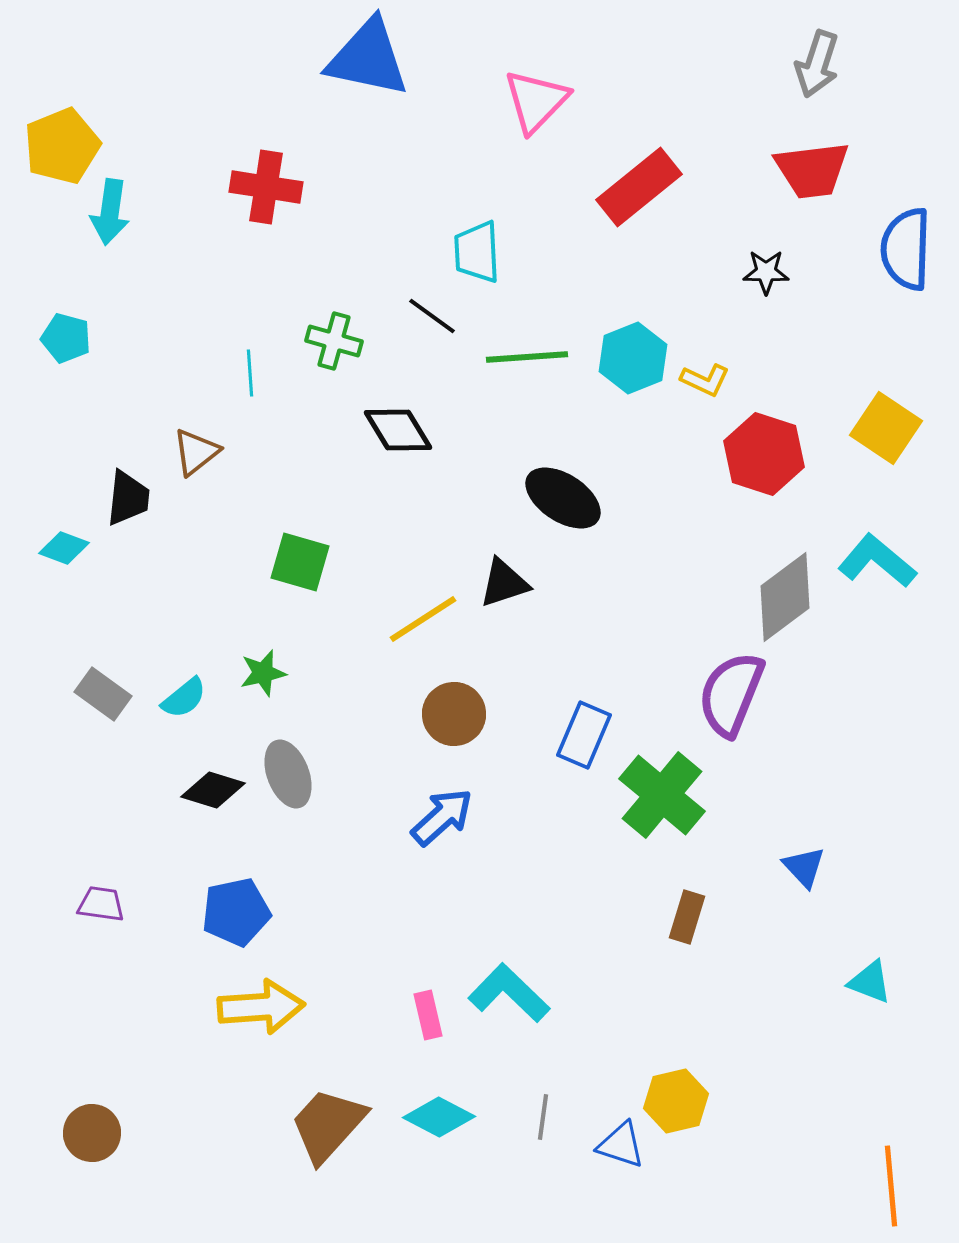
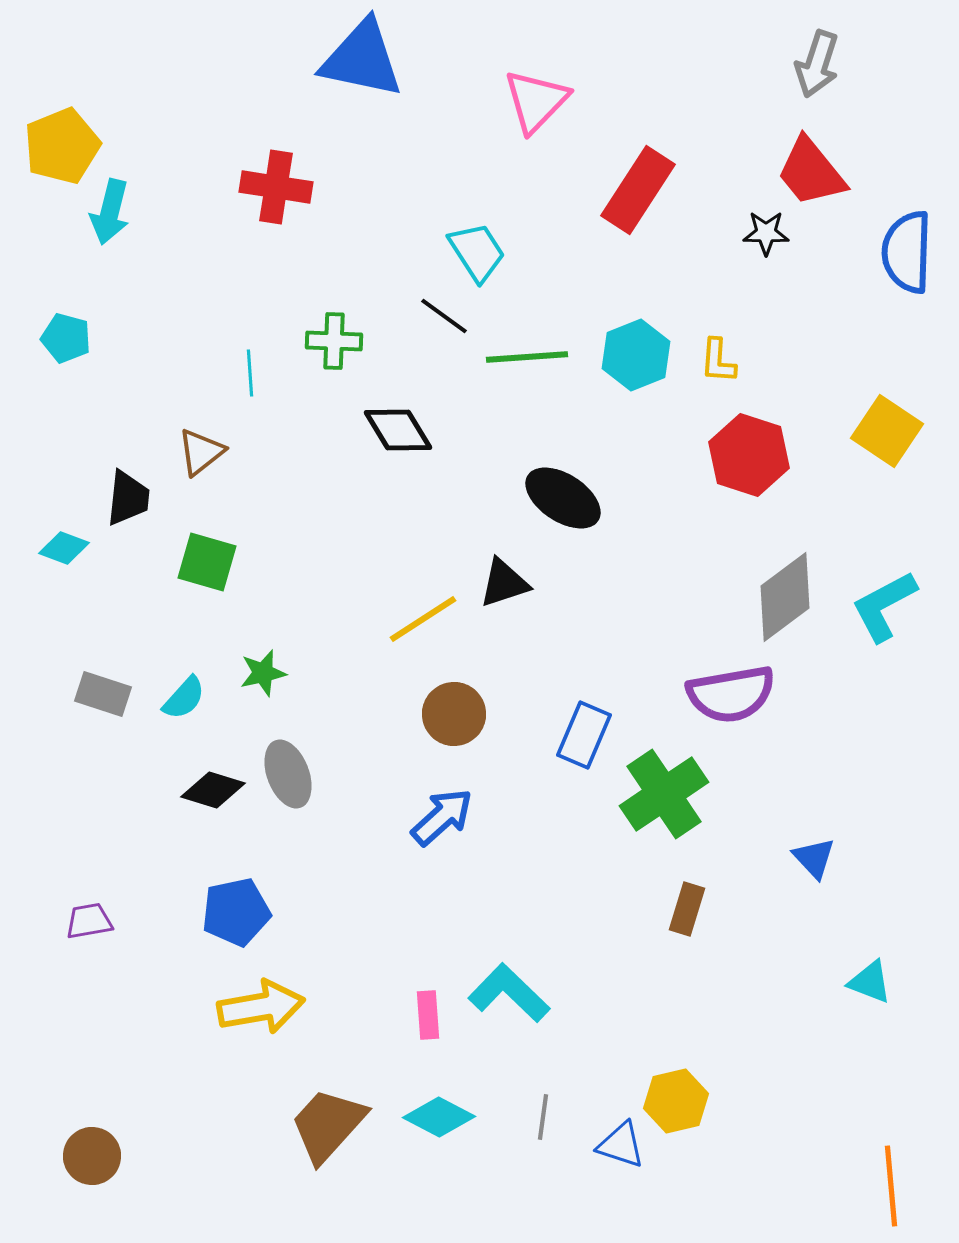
blue triangle at (368, 58): moved 6 px left, 1 px down
red trapezoid at (812, 170): moved 1 px left, 2 px down; rotated 58 degrees clockwise
red cross at (266, 187): moved 10 px right
red rectangle at (639, 187): moved 1 px left, 3 px down; rotated 18 degrees counterclockwise
cyan arrow at (110, 212): rotated 6 degrees clockwise
blue semicircle at (906, 249): moved 1 px right, 3 px down
cyan trapezoid at (477, 252): rotated 150 degrees clockwise
black star at (766, 272): moved 39 px up
black line at (432, 316): moved 12 px right
green cross at (334, 341): rotated 14 degrees counterclockwise
cyan hexagon at (633, 358): moved 3 px right, 3 px up
yellow L-shape at (705, 380): moved 13 px right, 19 px up; rotated 69 degrees clockwise
yellow square at (886, 428): moved 1 px right, 3 px down
brown triangle at (196, 452): moved 5 px right
red hexagon at (764, 454): moved 15 px left, 1 px down
cyan L-shape at (877, 561): moved 7 px right, 45 px down; rotated 68 degrees counterclockwise
green square at (300, 562): moved 93 px left
gray rectangle at (103, 694): rotated 18 degrees counterclockwise
purple semicircle at (731, 694): rotated 122 degrees counterclockwise
cyan semicircle at (184, 698): rotated 9 degrees counterclockwise
green cross at (662, 795): moved 2 px right, 1 px up; rotated 16 degrees clockwise
blue triangle at (804, 867): moved 10 px right, 9 px up
purple trapezoid at (101, 904): moved 12 px left, 17 px down; rotated 18 degrees counterclockwise
brown rectangle at (687, 917): moved 8 px up
yellow arrow at (261, 1007): rotated 6 degrees counterclockwise
pink rectangle at (428, 1015): rotated 9 degrees clockwise
brown circle at (92, 1133): moved 23 px down
